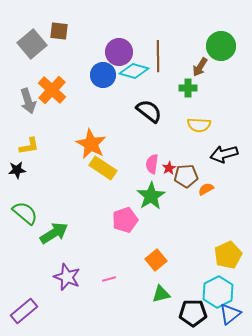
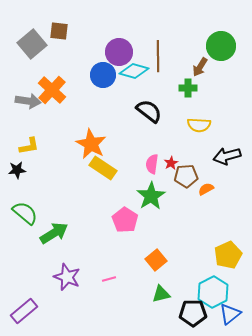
gray arrow: rotated 65 degrees counterclockwise
black arrow: moved 3 px right, 2 px down
red star: moved 2 px right, 5 px up
pink pentagon: rotated 20 degrees counterclockwise
cyan hexagon: moved 5 px left
